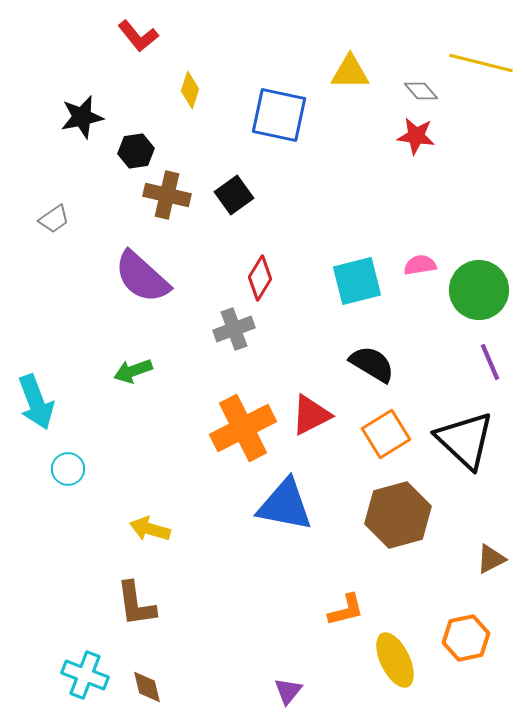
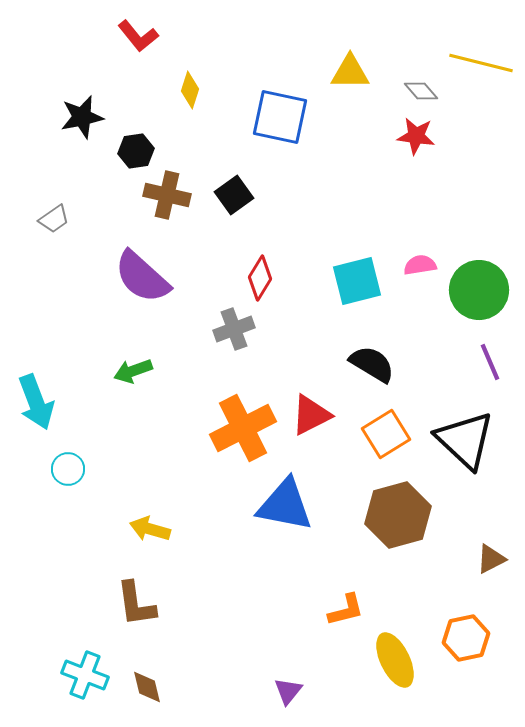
blue square: moved 1 px right, 2 px down
